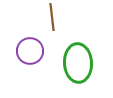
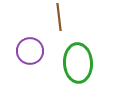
brown line: moved 7 px right
